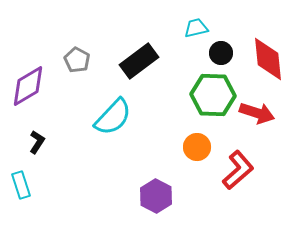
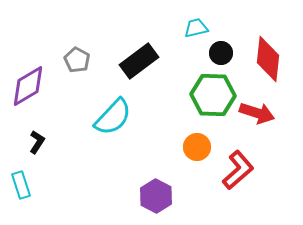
red diamond: rotated 12 degrees clockwise
